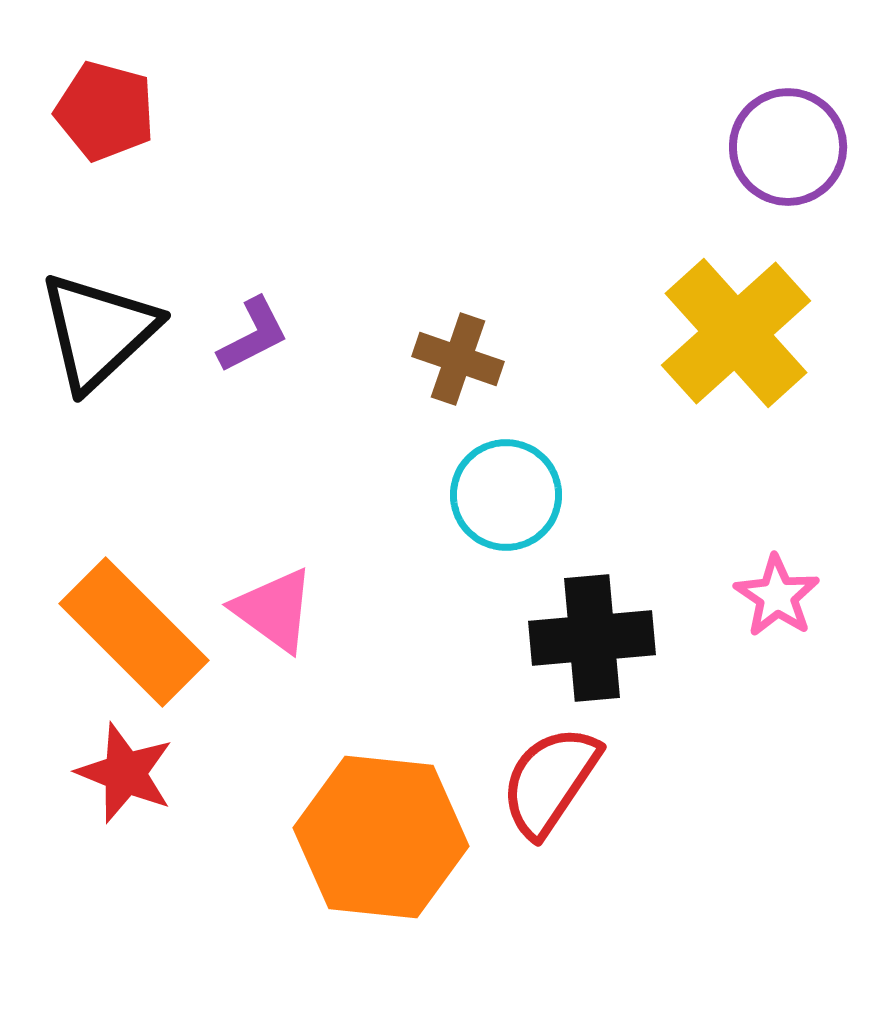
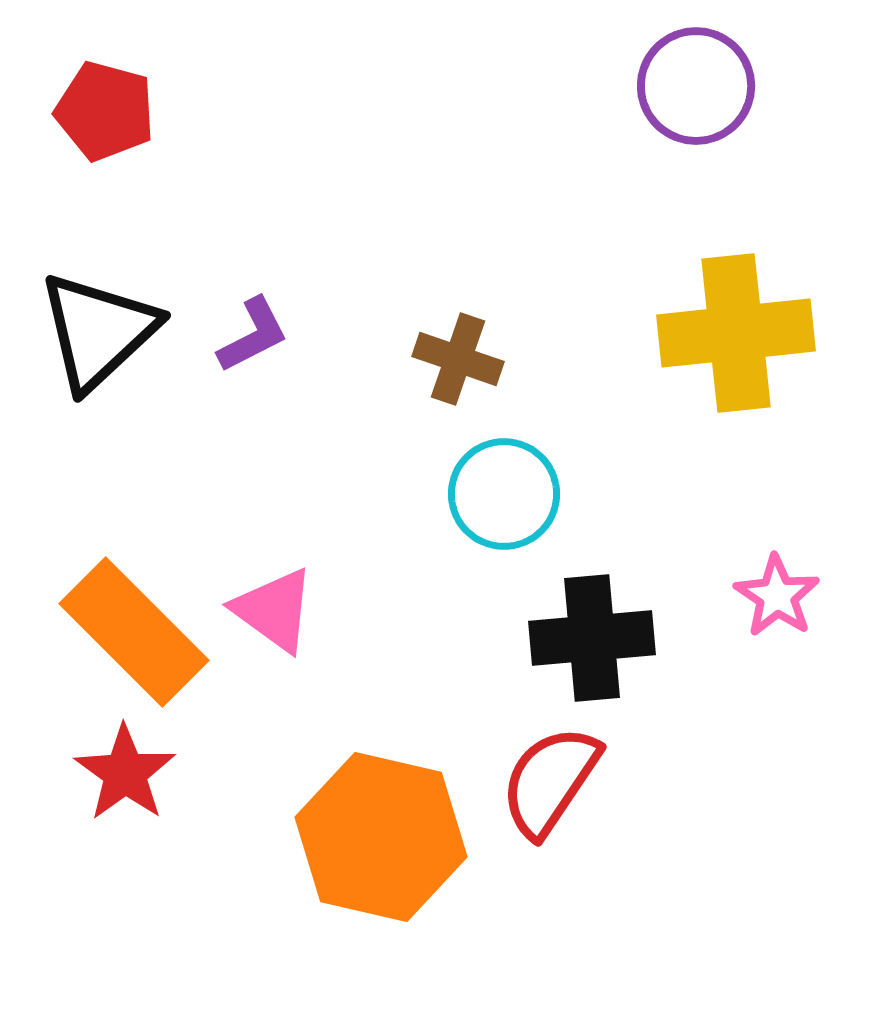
purple circle: moved 92 px left, 61 px up
yellow cross: rotated 36 degrees clockwise
cyan circle: moved 2 px left, 1 px up
red star: rotated 14 degrees clockwise
orange hexagon: rotated 7 degrees clockwise
